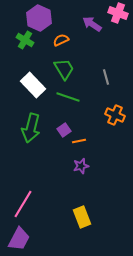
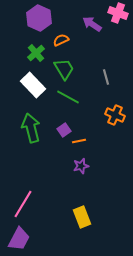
green cross: moved 11 px right, 13 px down; rotated 18 degrees clockwise
green line: rotated 10 degrees clockwise
green arrow: rotated 152 degrees clockwise
